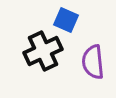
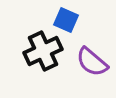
purple semicircle: moved 1 px left; rotated 44 degrees counterclockwise
